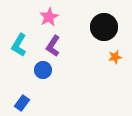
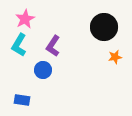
pink star: moved 24 px left, 2 px down
blue rectangle: moved 3 px up; rotated 63 degrees clockwise
